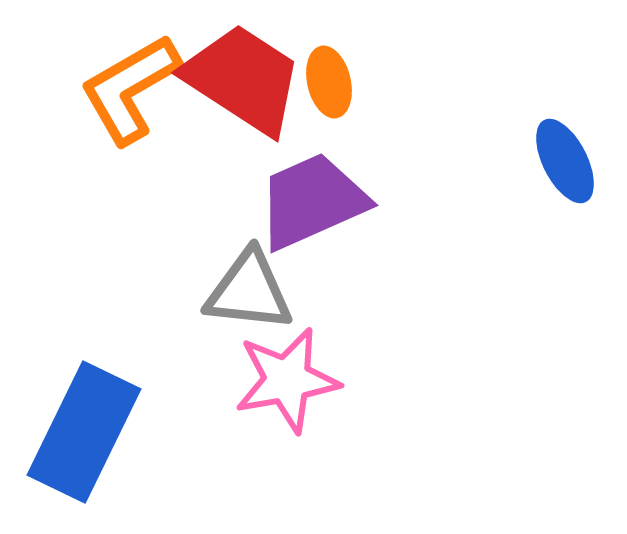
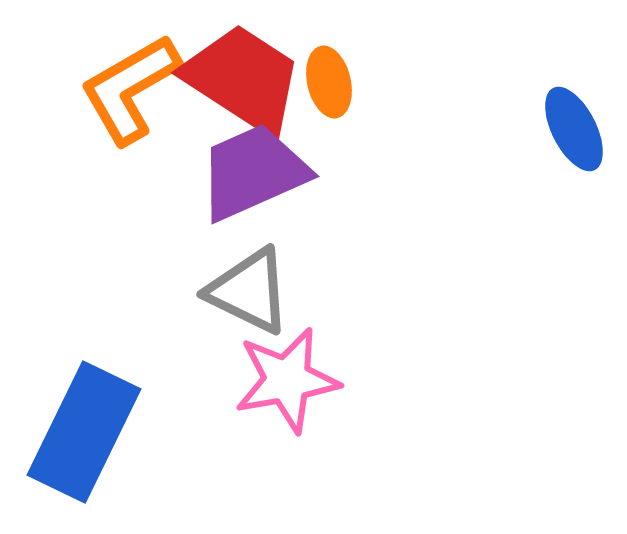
blue ellipse: moved 9 px right, 32 px up
purple trapezoid: moved 59 px left, 29 px up
gray triangle: rotated 20 degrees clockwise
